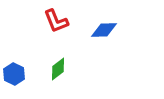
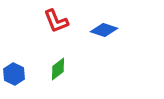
blue diamond: rotated 20 degrees clockwise
